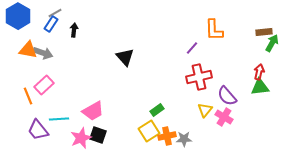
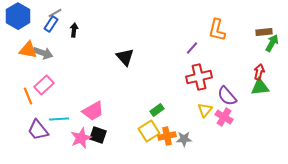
orange L-shape: moved 3 px right; rotated 15 degrees clockwise
